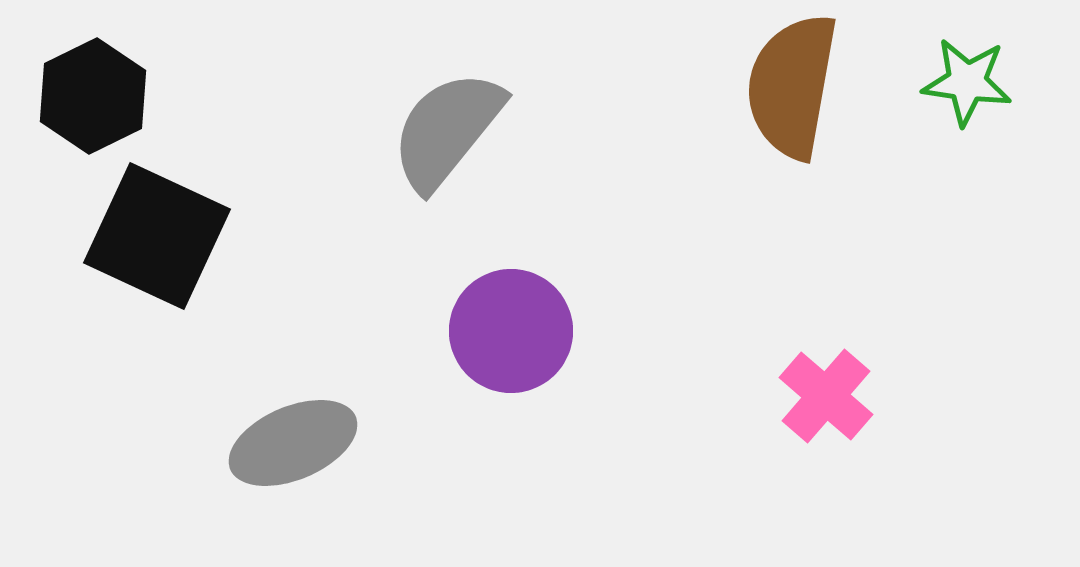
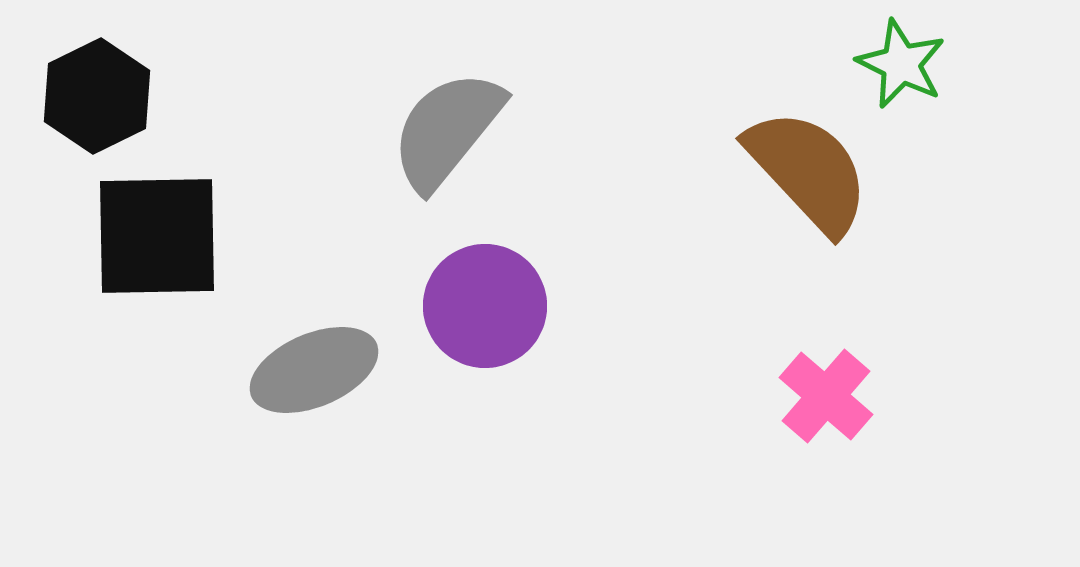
green star: moved 66 px left, 18 px up; rotated 18 degrees clockwise
brown semicircle: moved 16 px right, 85 px down; rotated 127 degrees clockwise
black hexagon: moved 4 px right
black square: rotated 26 degrees counterclockwise
purple circle: moved 26 px left, 25 px up
gray ellipse: moved 21 px right, 73 px up
